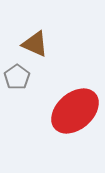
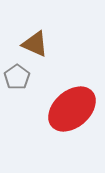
red ellipse: moved 3 px left, 2 px up
